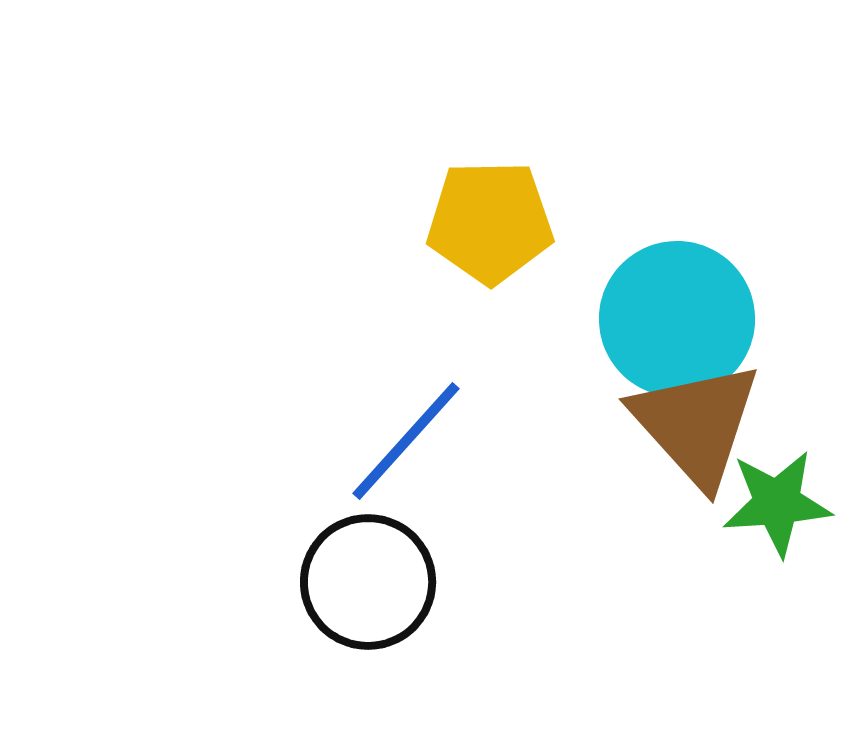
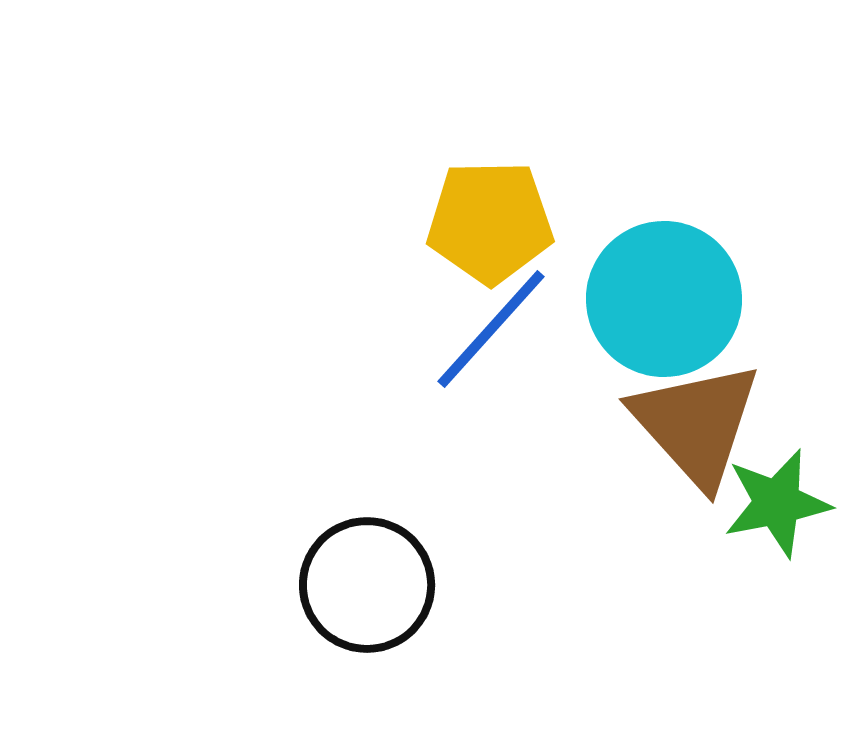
cyan circle: moved 13 px left, 20 px up
blue line: moved 85 px right, 112 px up
green star: rotated 7 degrees counterclockwise
black circle: moved 1 px left, 3 px down
